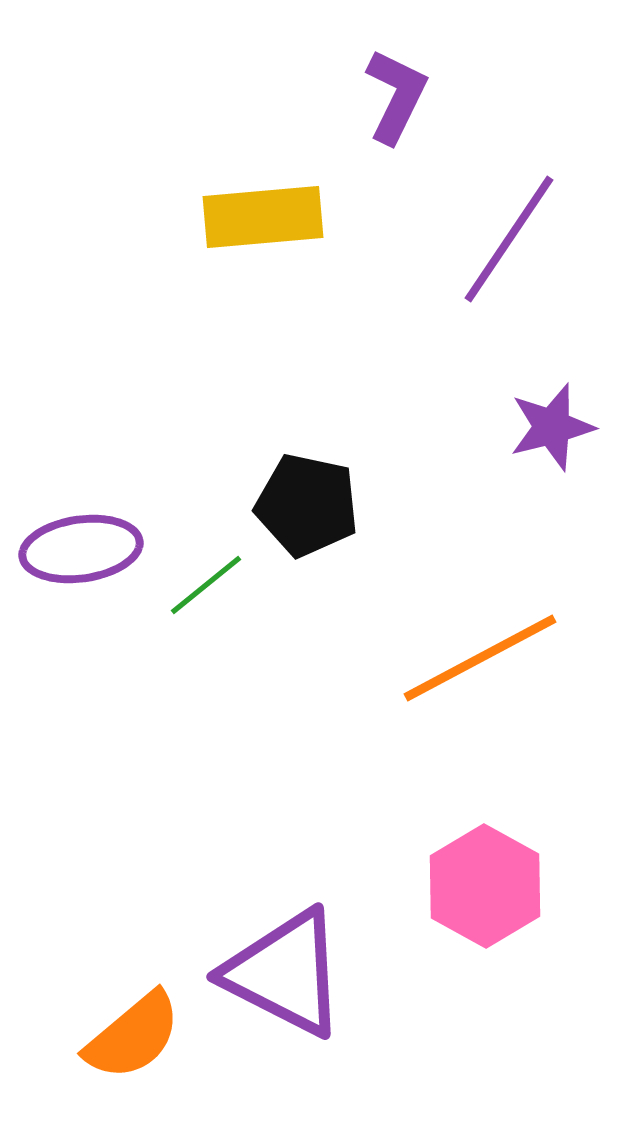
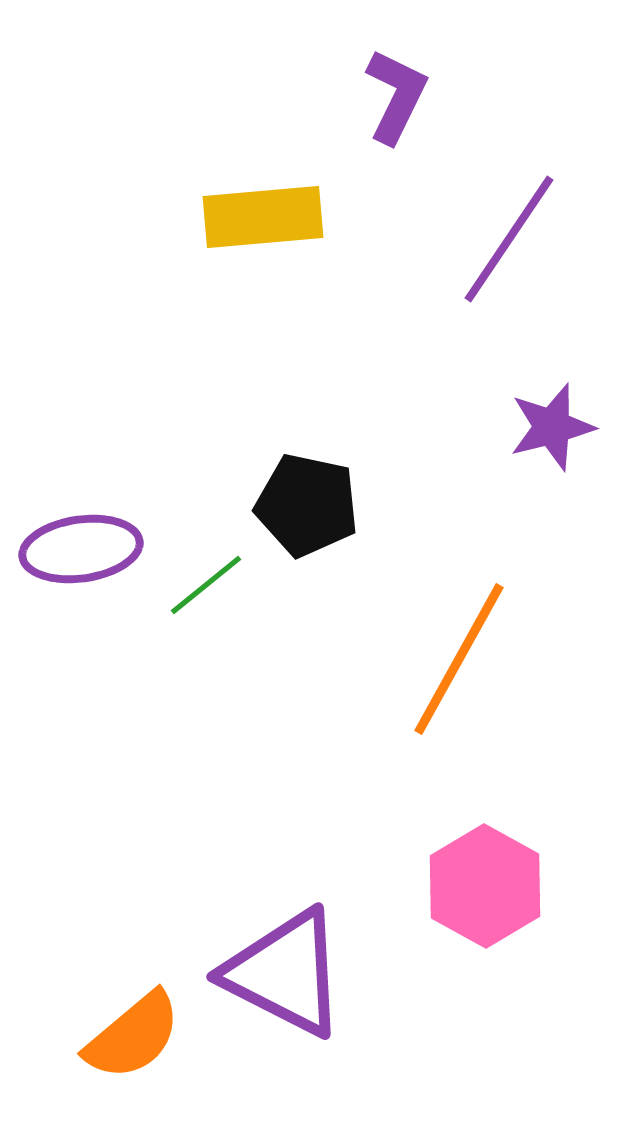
orange line: moved 21 px left, 1 px down; rotated 33 degrees counterclockwise
